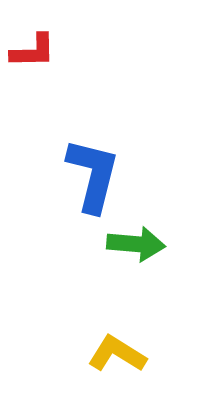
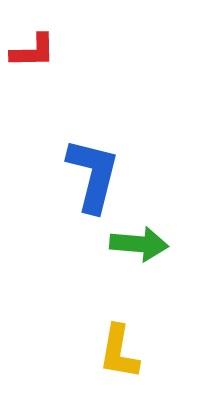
green arrow: moved 3 px right
yellow L-shape: moved 2 px right, 2 px up; rotated 112 degrees counterclockwise
